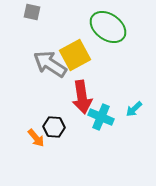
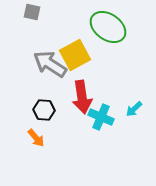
black hexagon: moved 10 px left, 17 px up
